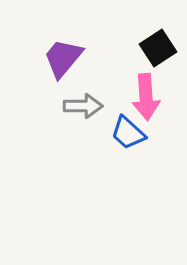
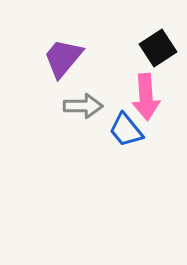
blue trapezoid: moved 2 px left, 3 px up; rotated 9 degrees clockwise
